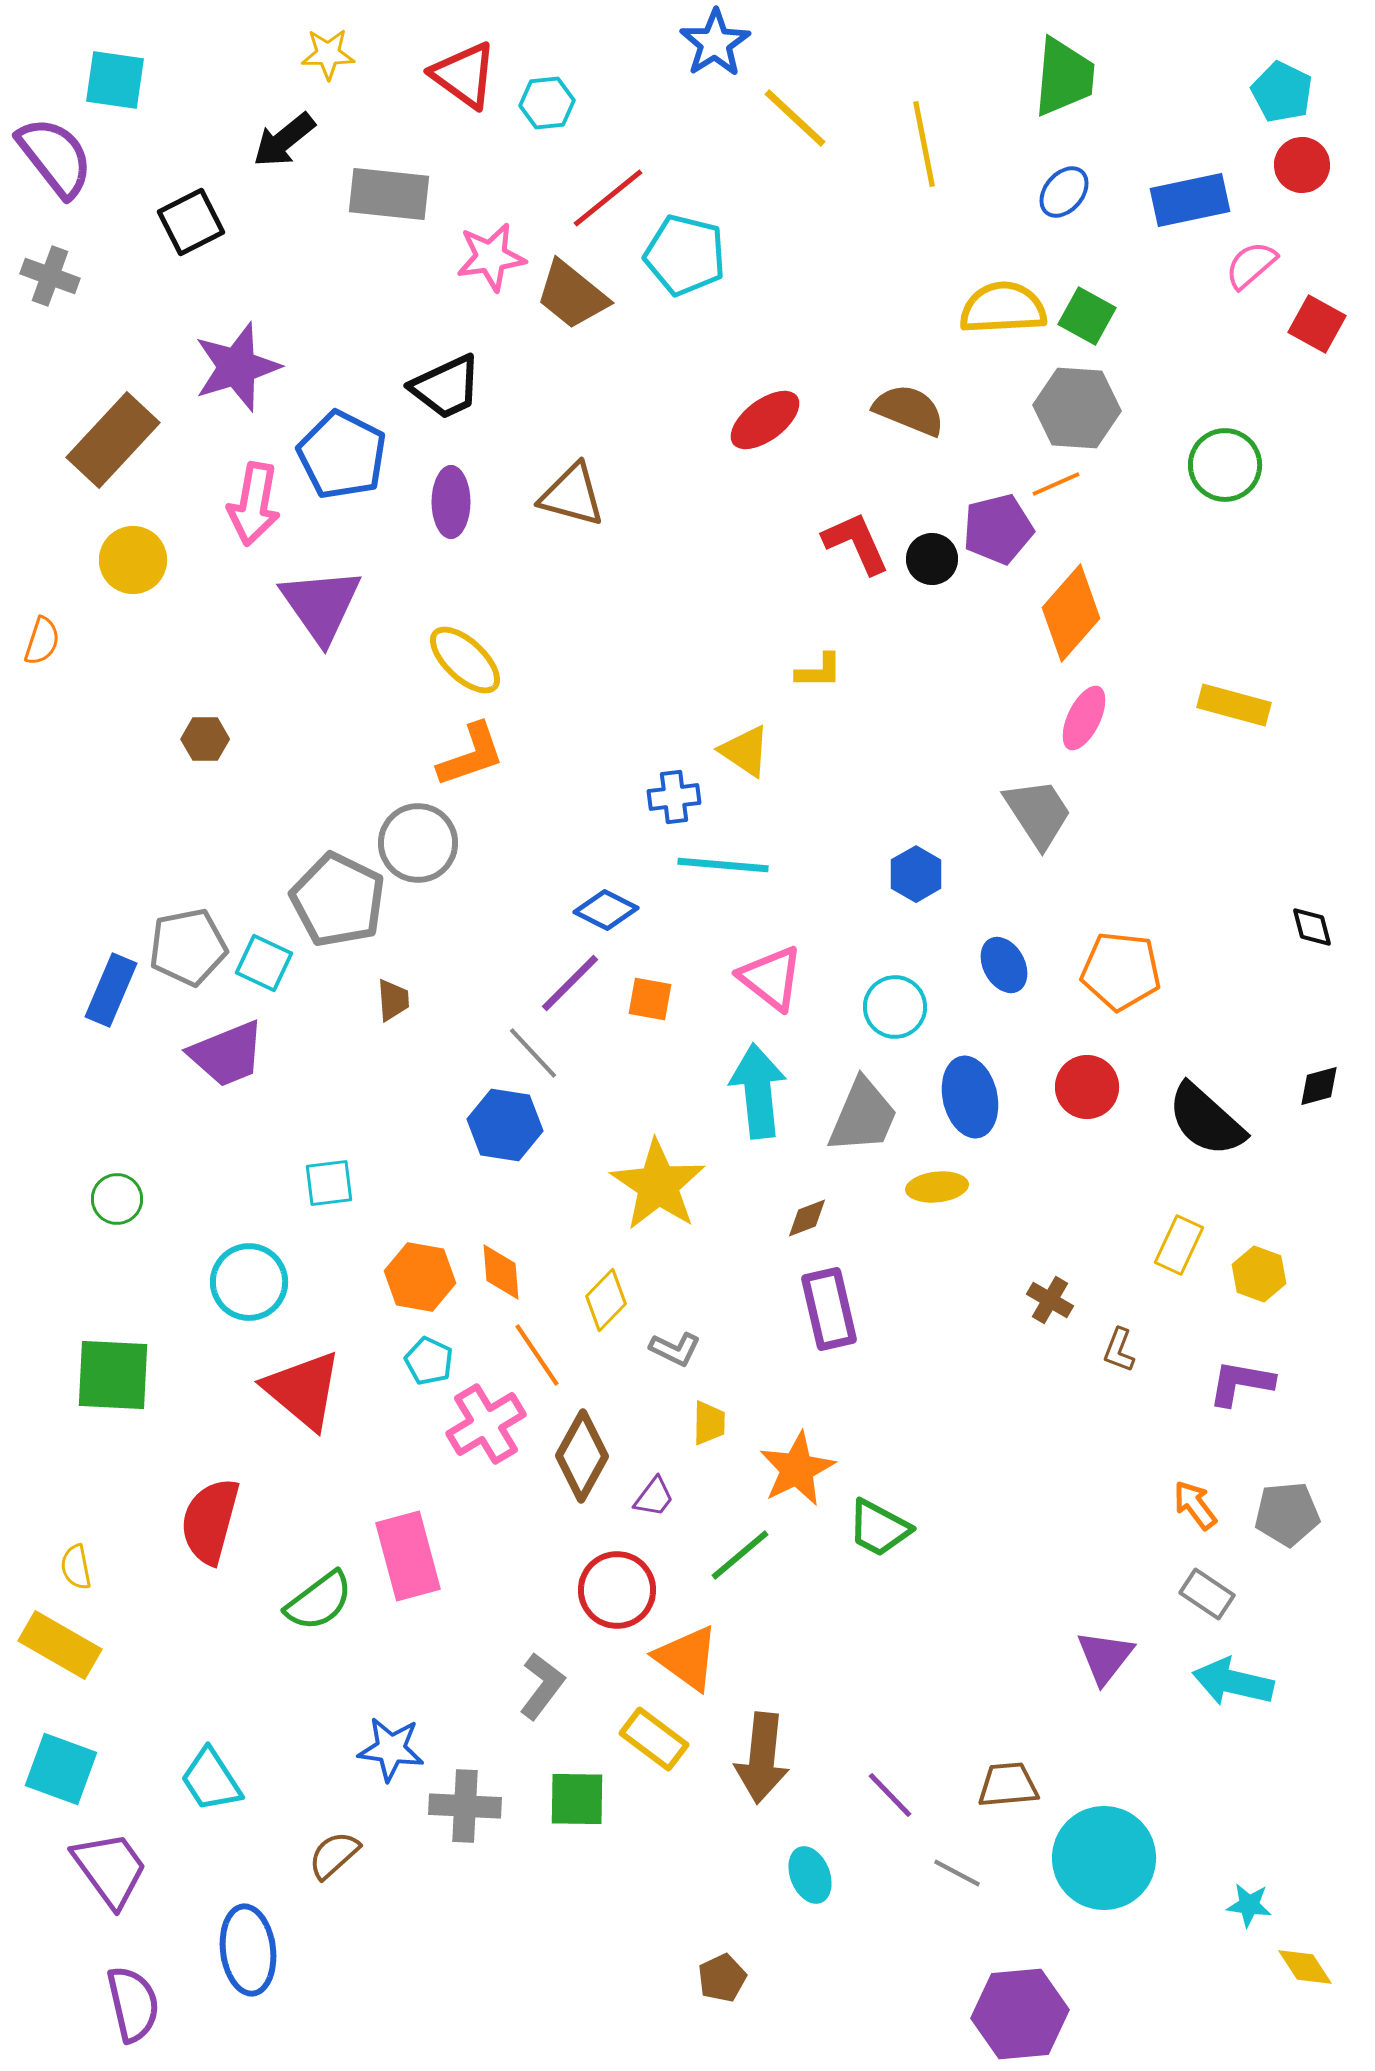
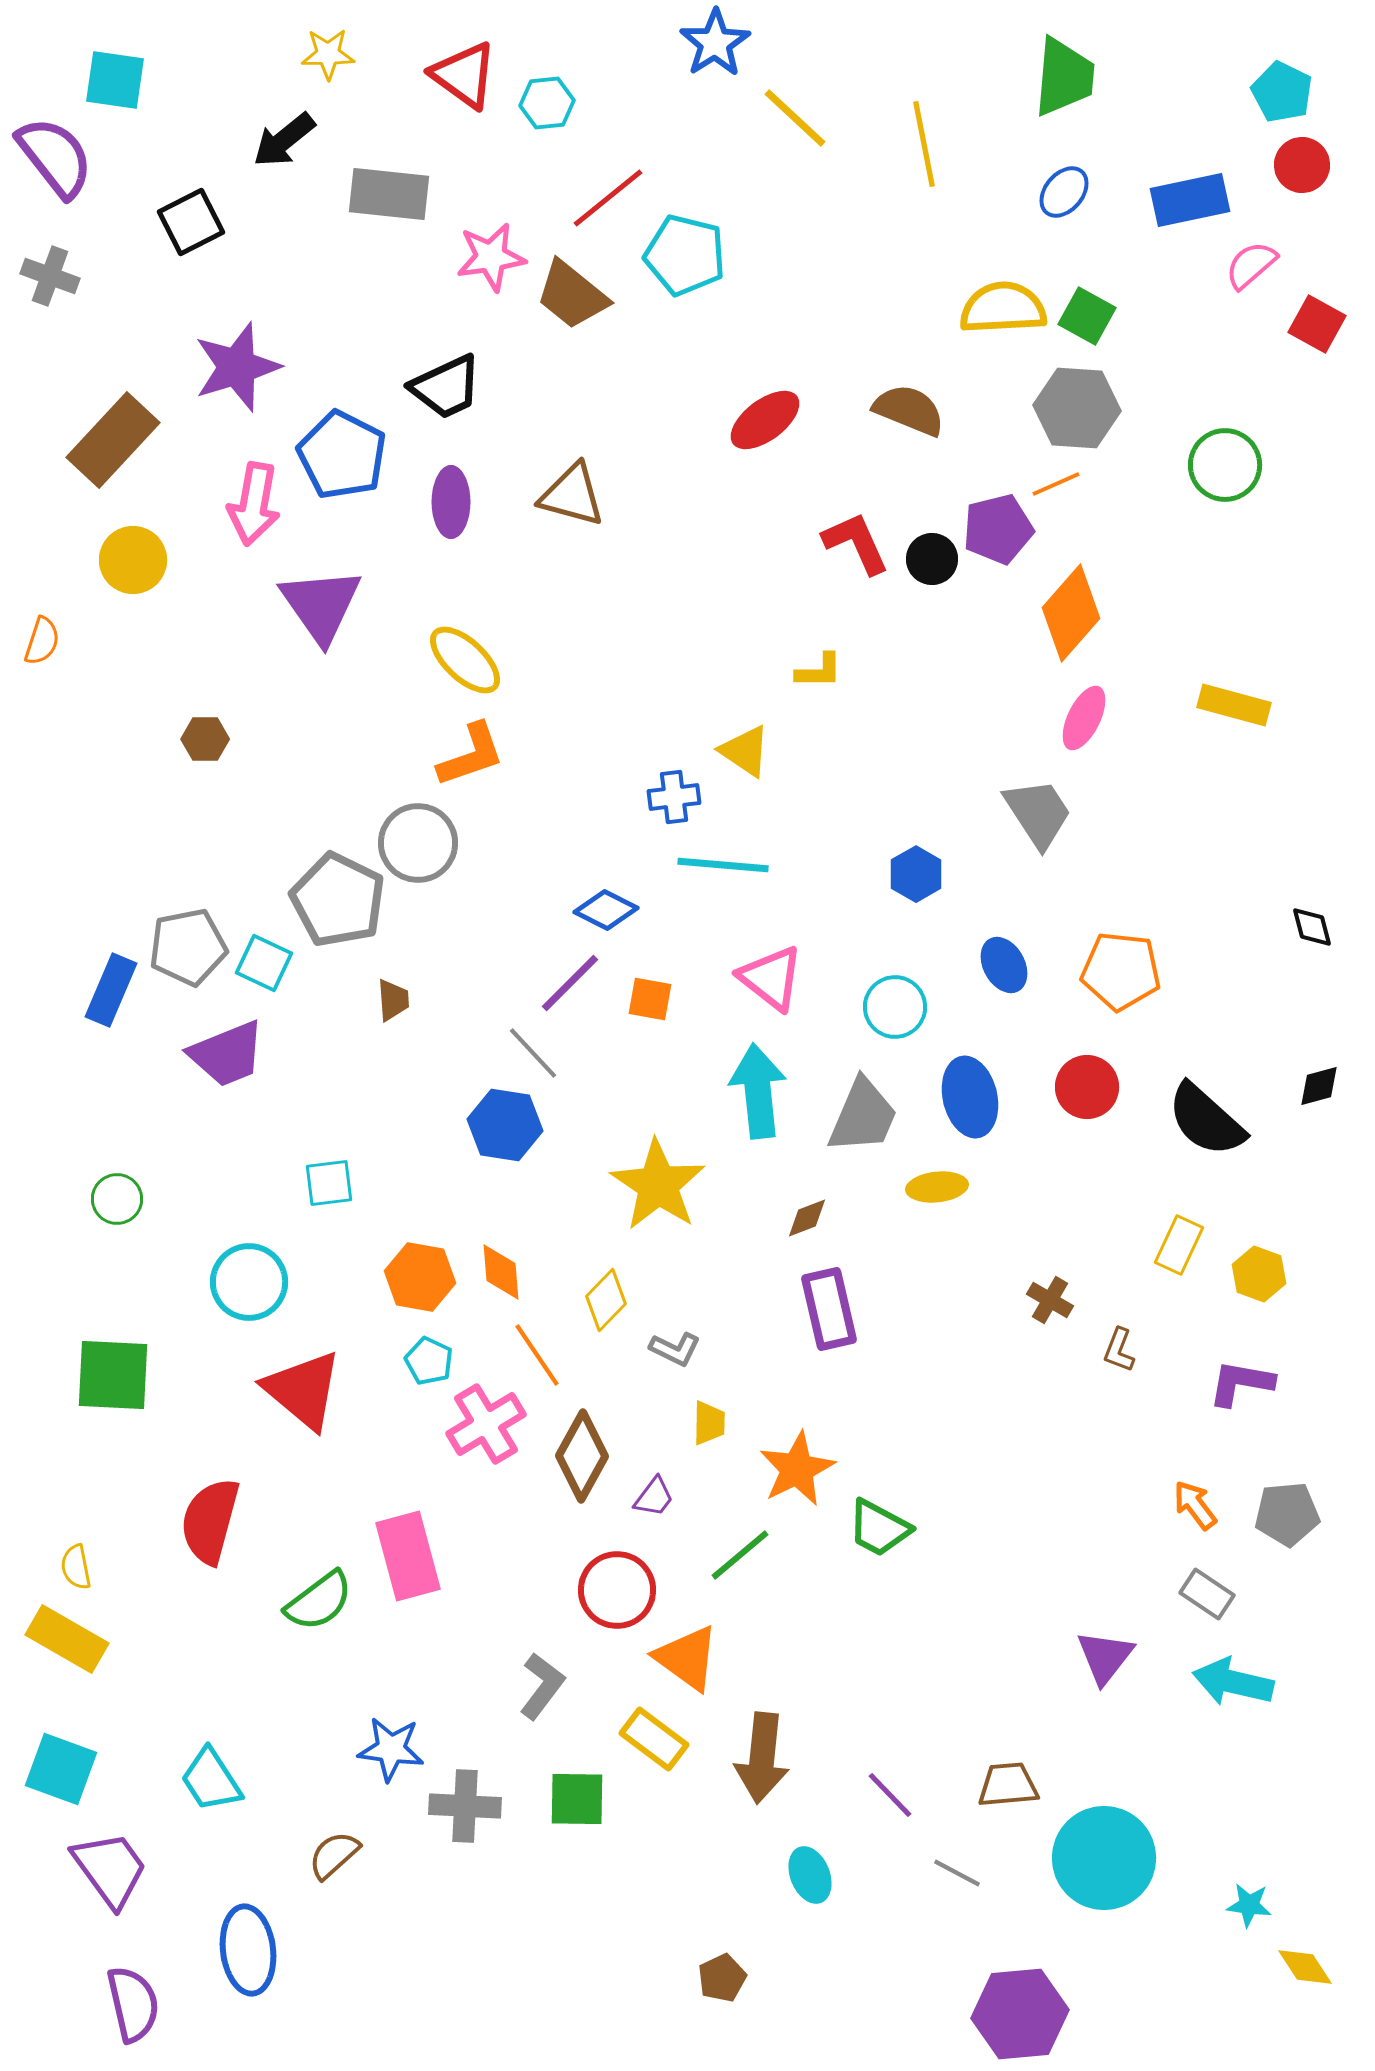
yellow rectangle at (60, 1645): moved 7 px right, 6 px up
